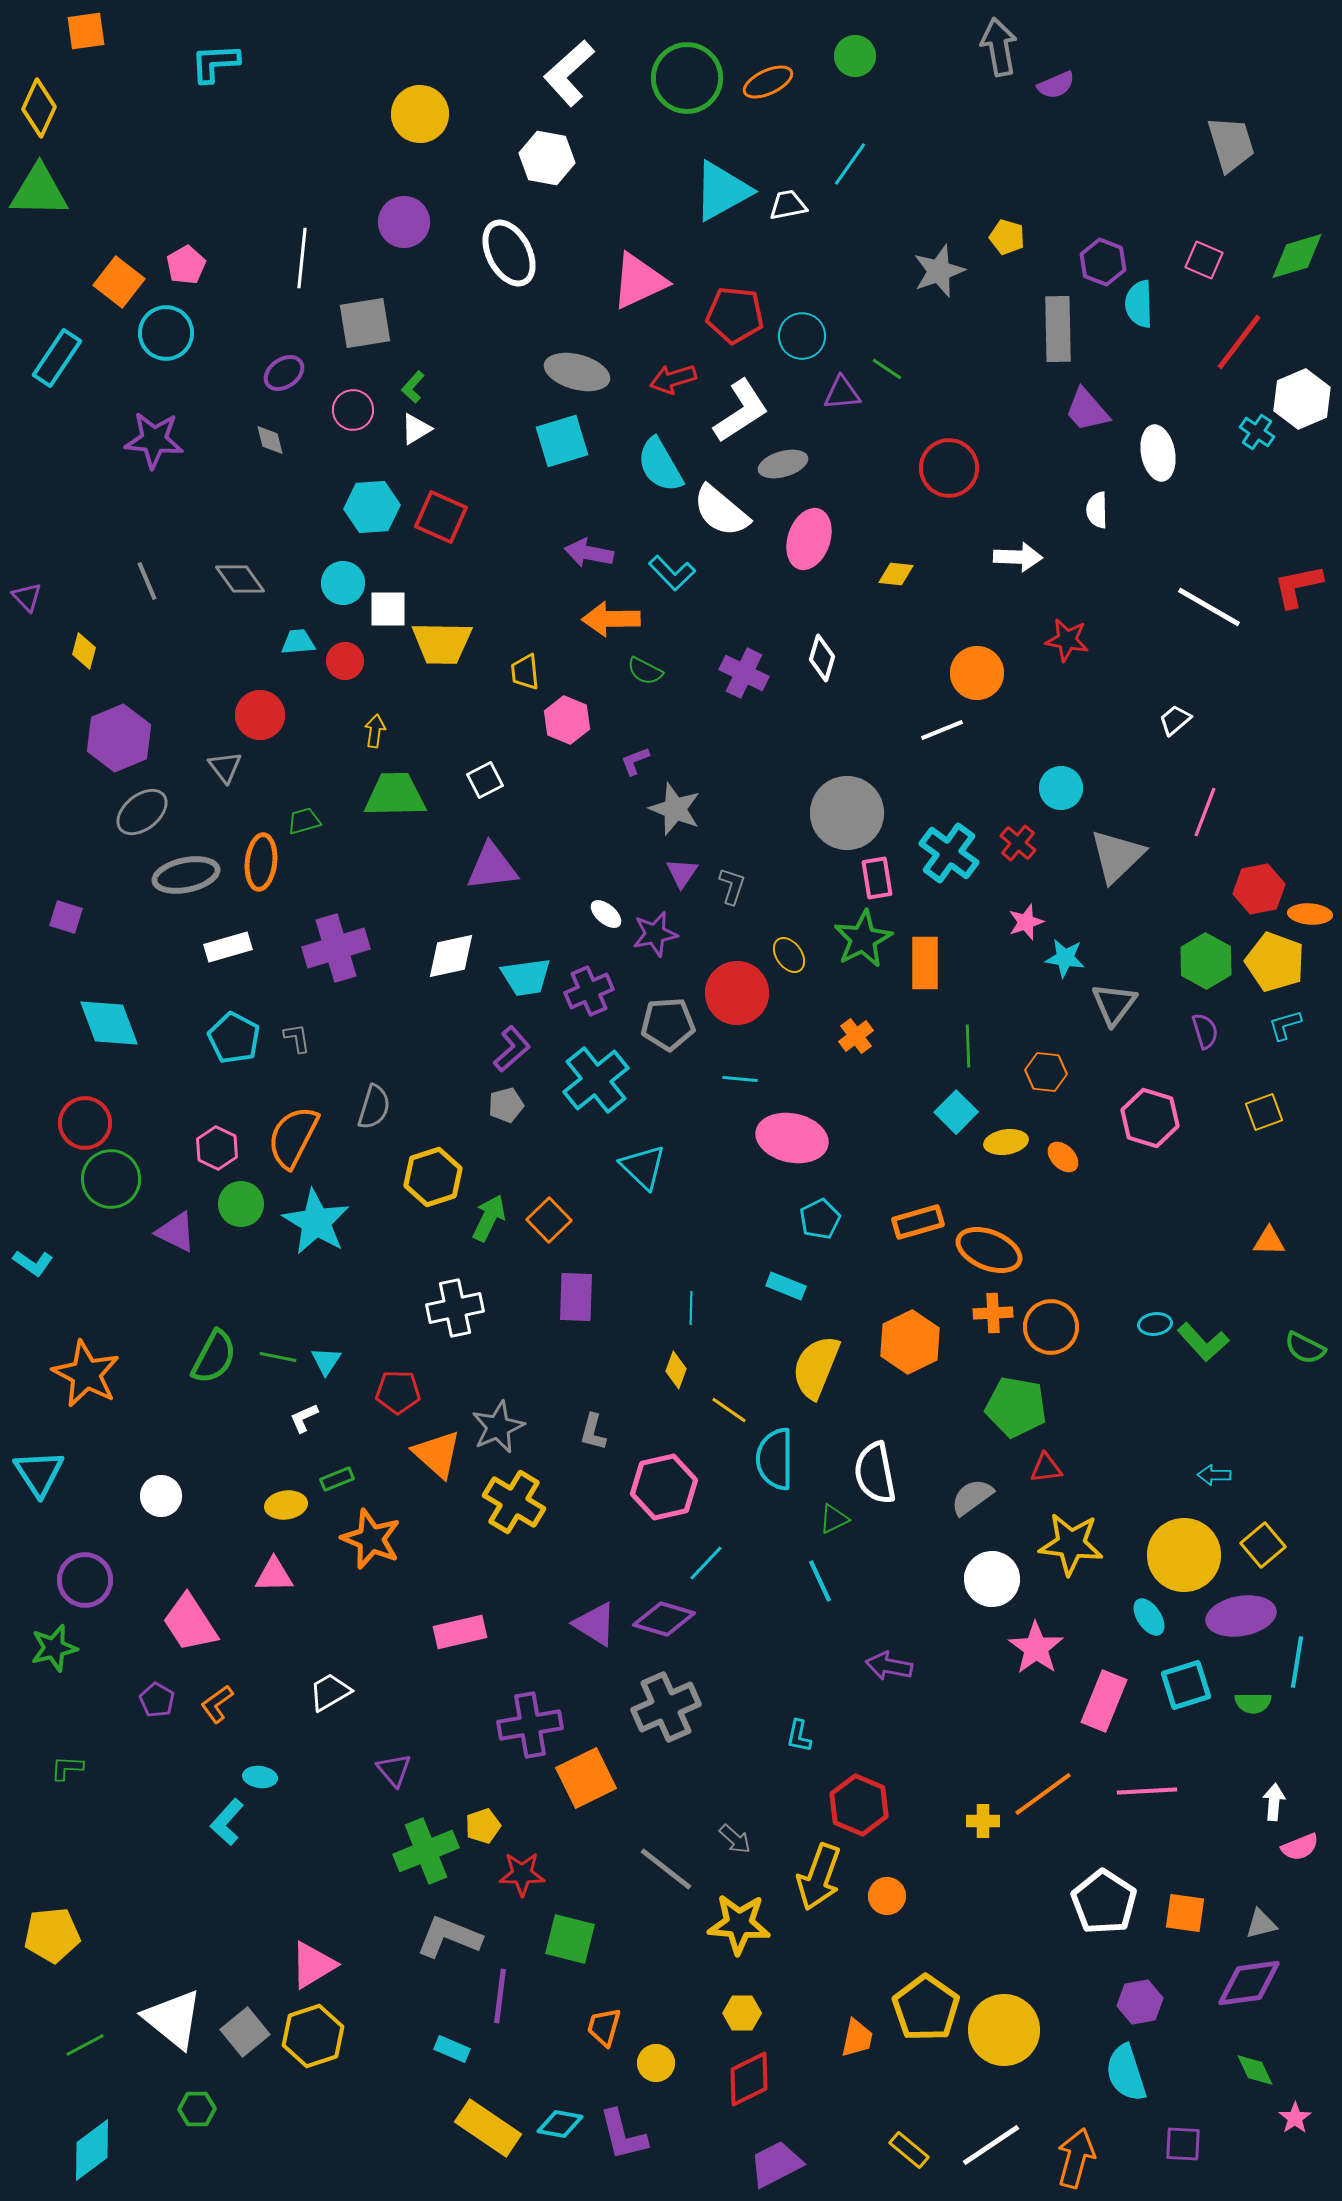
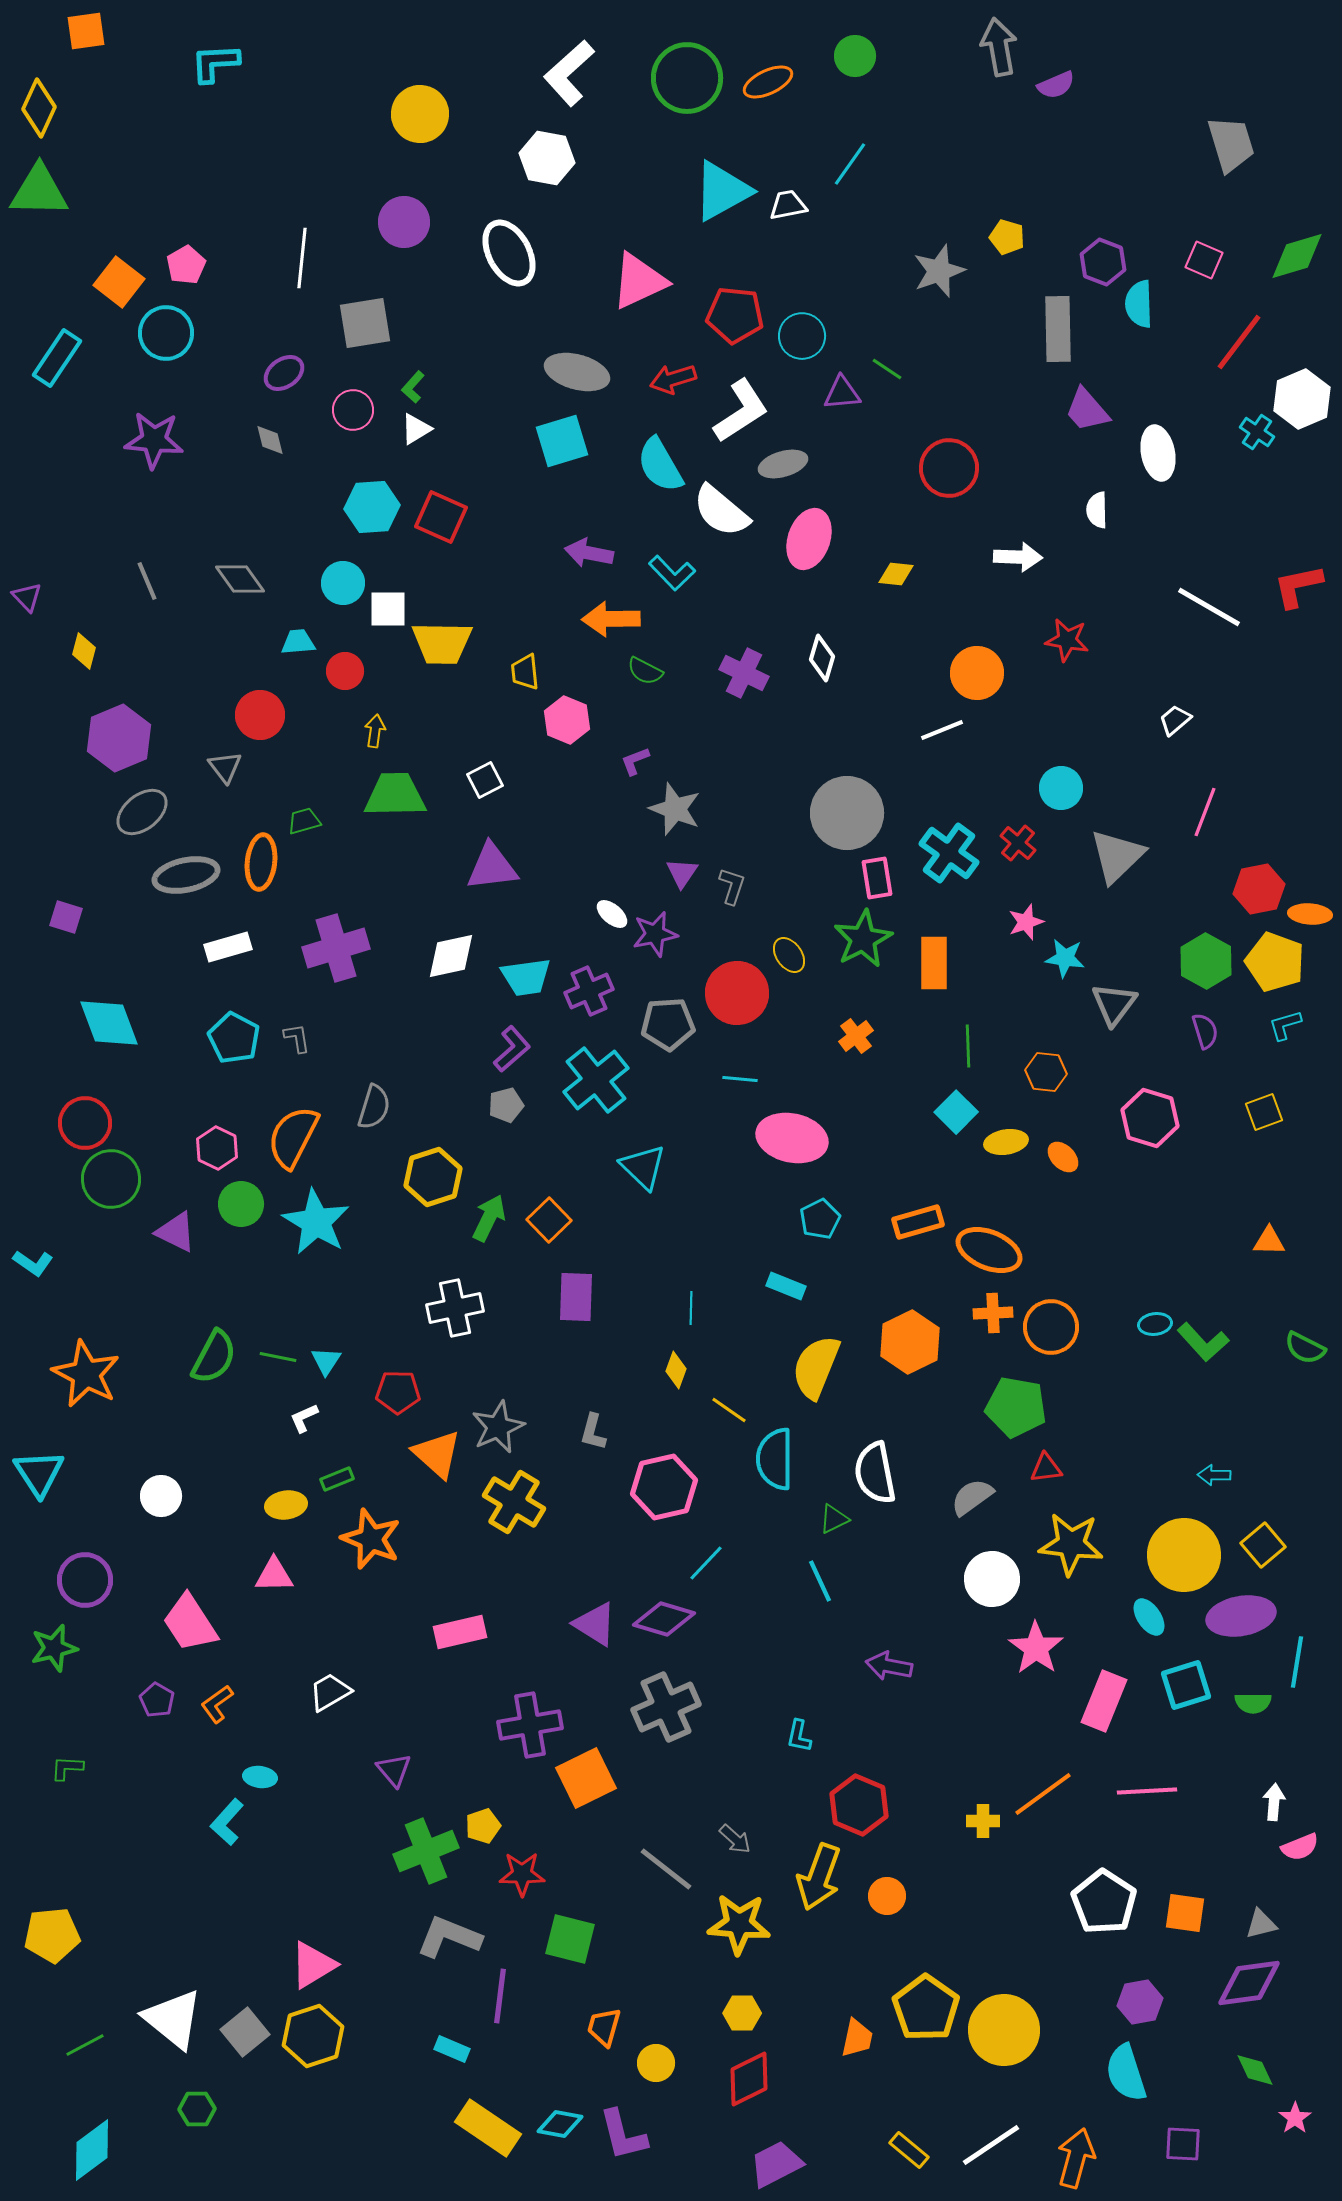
red circle at (345, 661): moved 10 px down
white ellipse at (606, 914): moved 6 px right
orange rectangle at (925, 963): moved 9 px right
